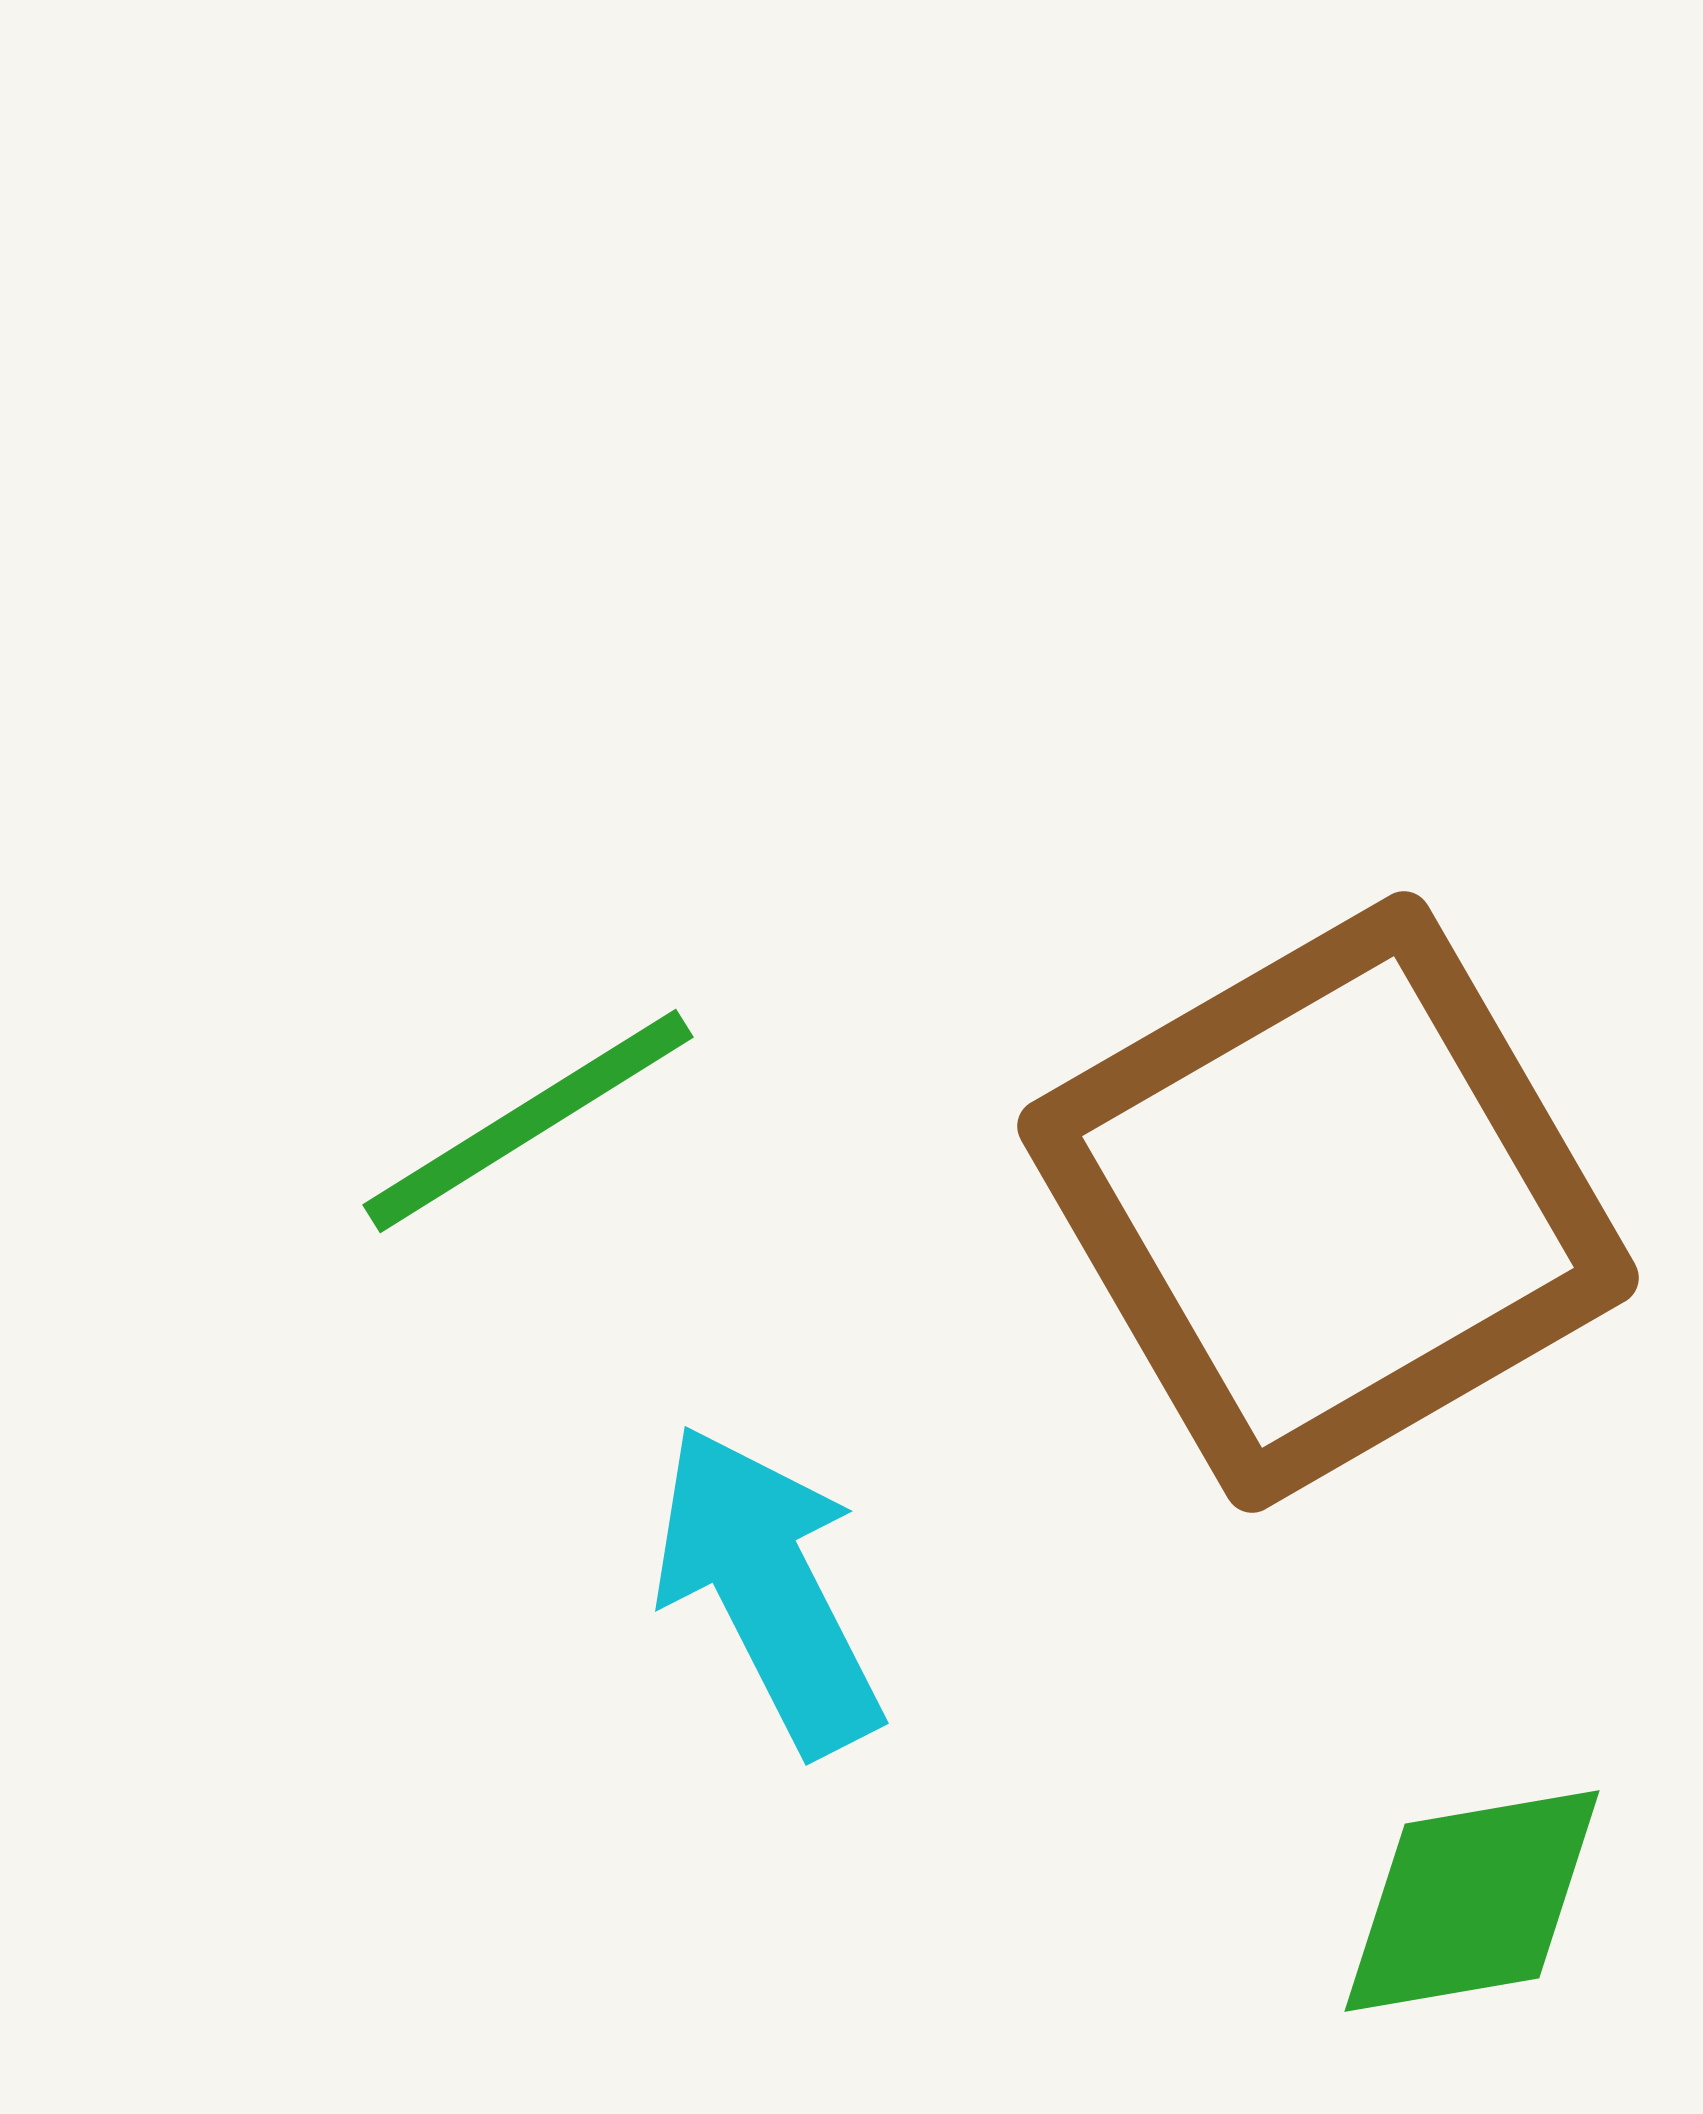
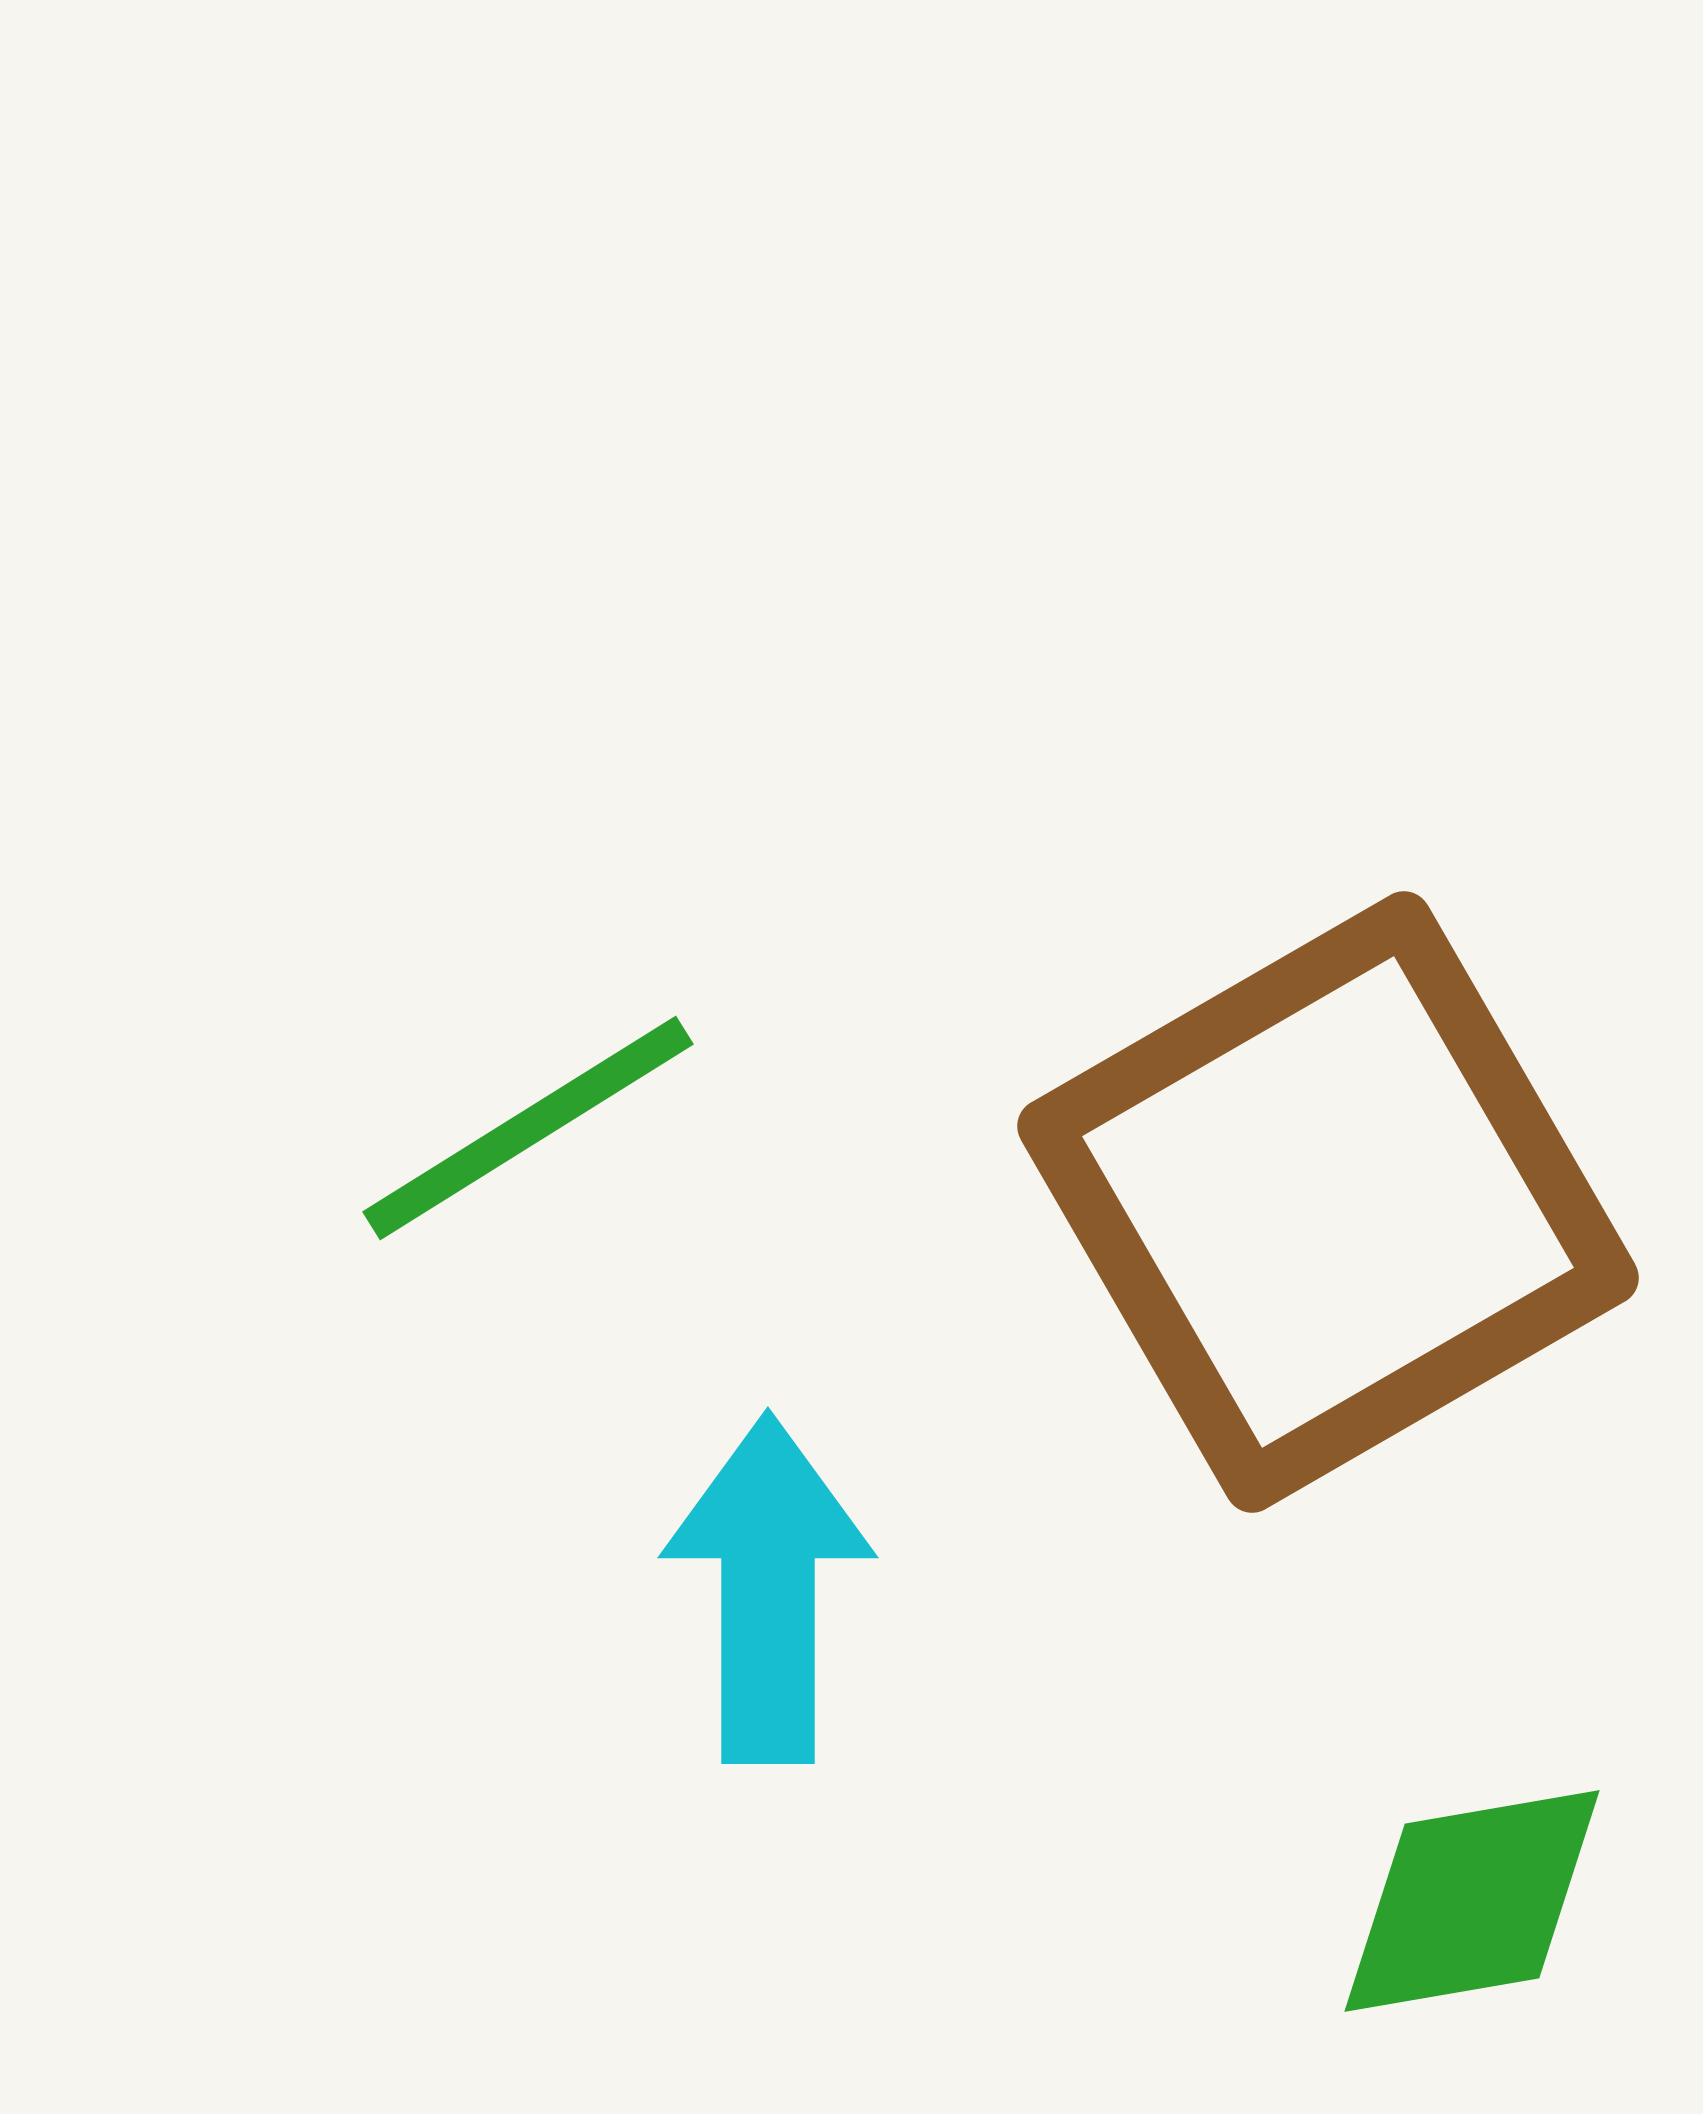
green line: moved 7 px down
cyan arrow: rotated 27 degrees clockwise
